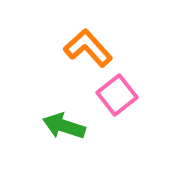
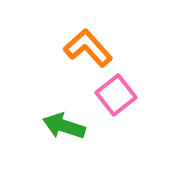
pink square: moved 1 px left
